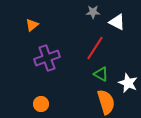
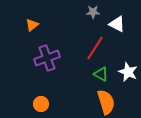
white triangle: moved 2 px down
white star: moved 11 px up
